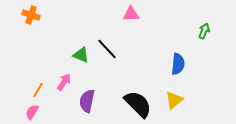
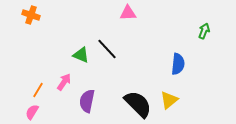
pink triangle: moved 3 px left, 1 px up
yellow triangle: moved 5 px left
